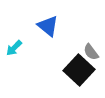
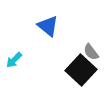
cyan arrow: moved 12 px down
black square: moved 2 px right
